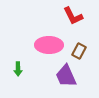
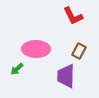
pink ellipse: moved 13 px left, 4 px down
green arrow: moved 1 px left; rotated 48 degrees clockwise
purple trapezoid: rotated 25 degrees clockwise
